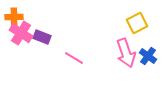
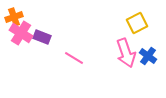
orange cross: rotated 18 degrees counterclockwise
